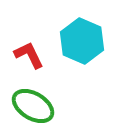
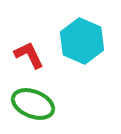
green ellipse: moved 2 px up; rotated 9 degrees counterclockwise
